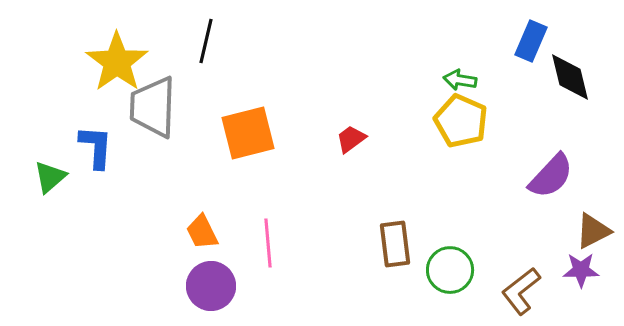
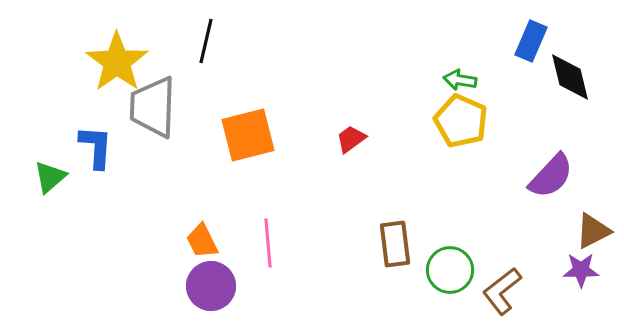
orange square: moved 2 px down
orange trapezoid: moved 9 px down
brown L-shape: moved 19 px left
